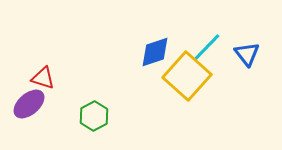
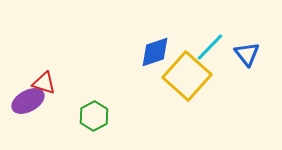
cyan line: moved 3 px right
red triangle: moved 1 px right, 5 px down
purple ellipse: moved 1 px left, 3 px up; rotated 12 degrees clockwise
